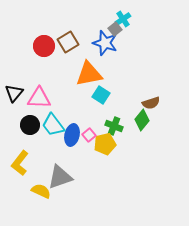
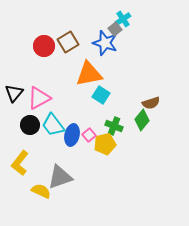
pink triangle: rotated 30 degrees counterclockwise
